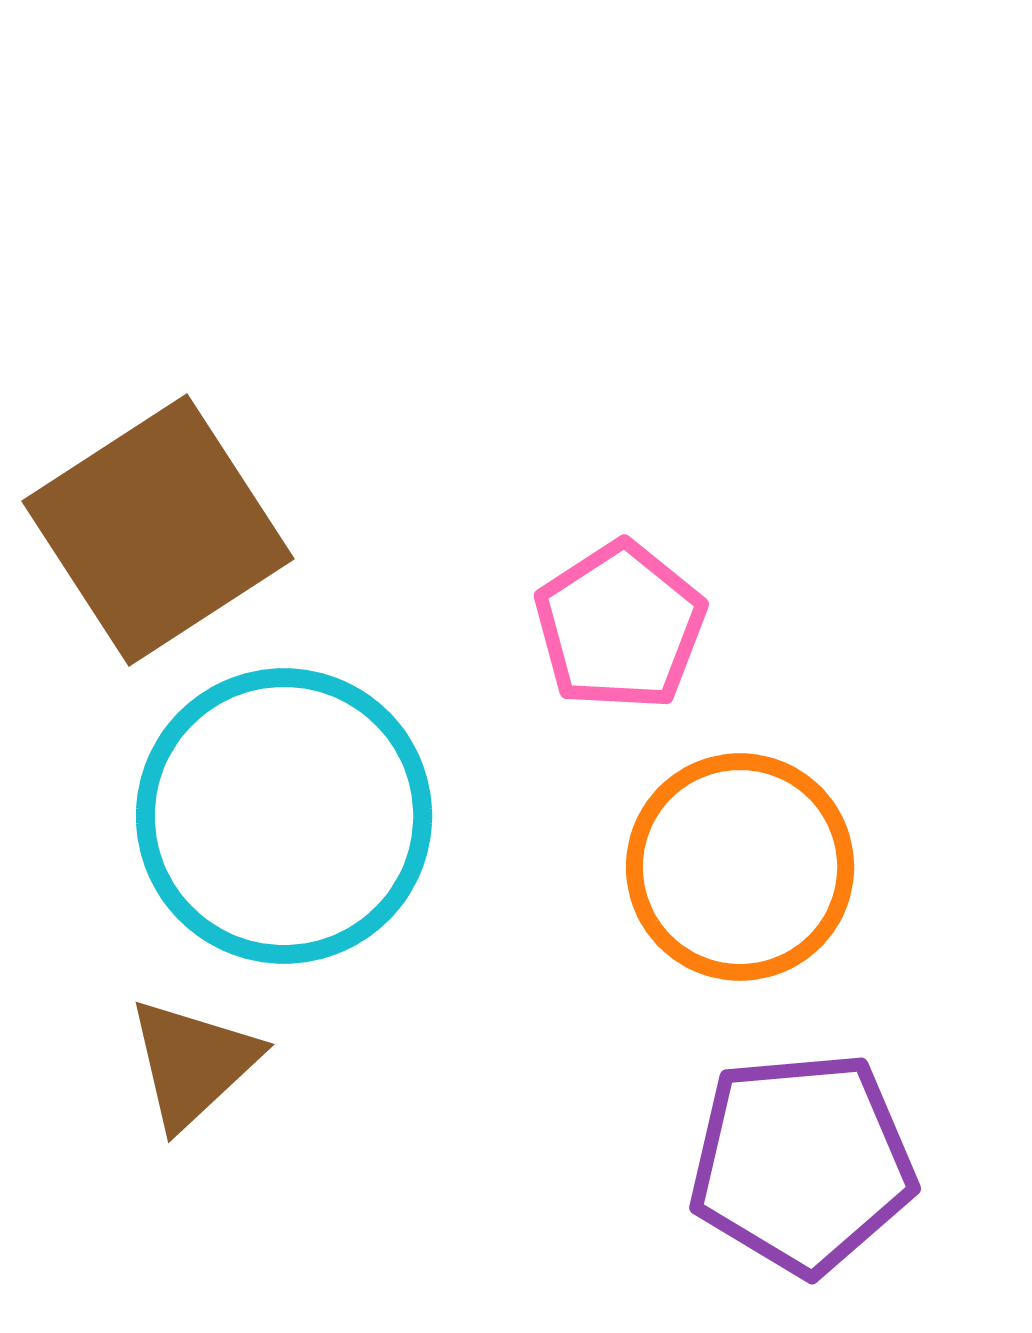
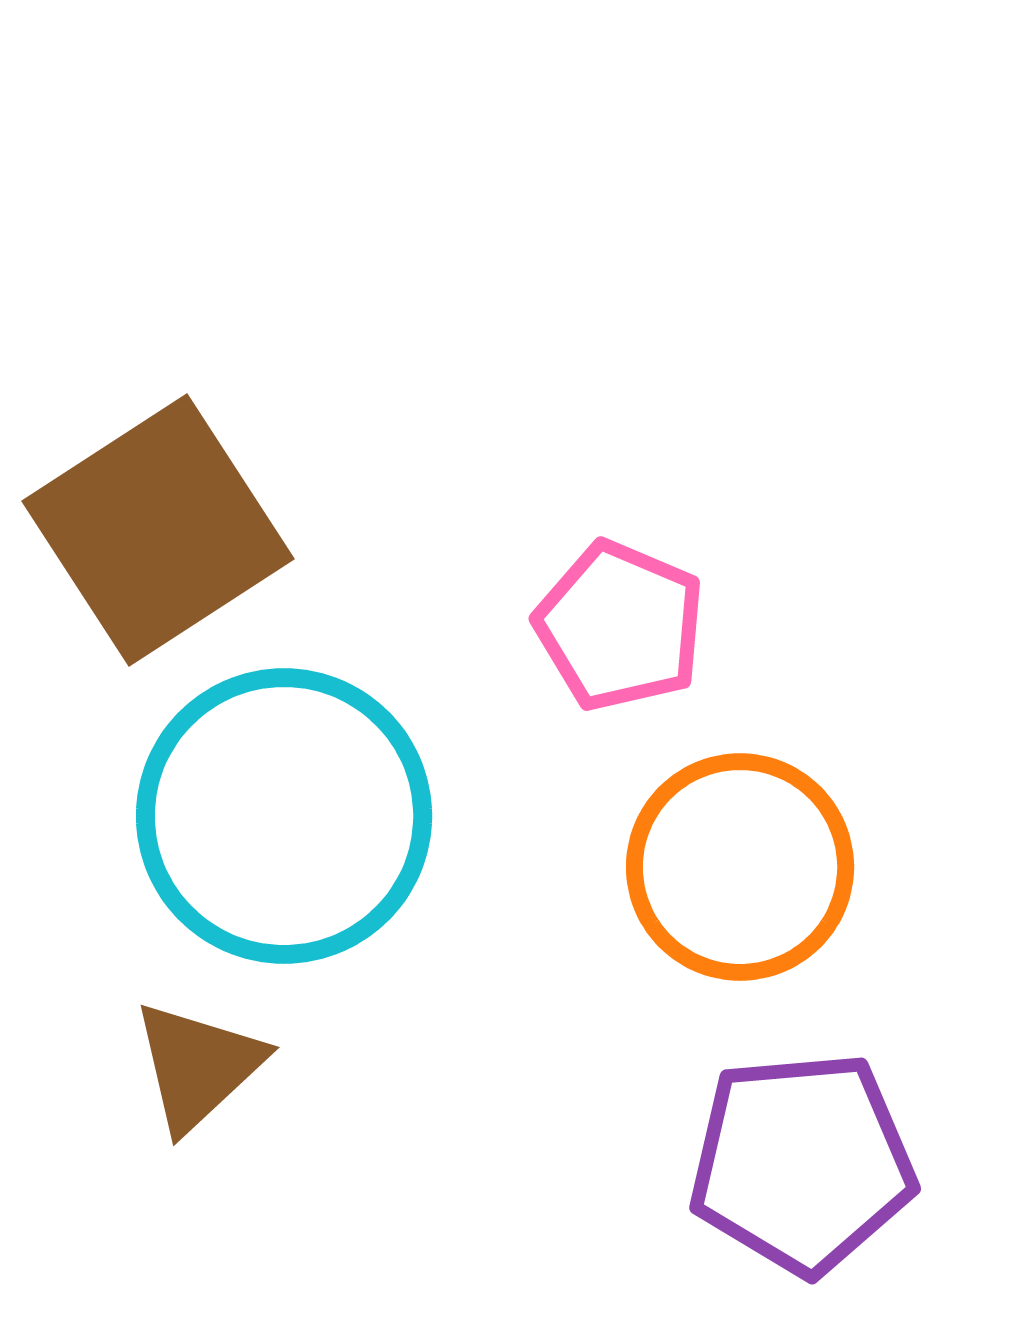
pink pentagon: rotated 16 degrees counterclockwise
brown triangle: moved 5 px right, 3 px down
